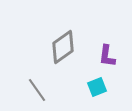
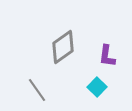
cyan square: rotated 24 degrees counterclockwise
